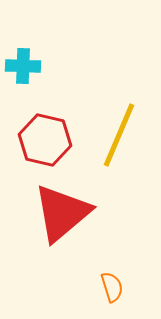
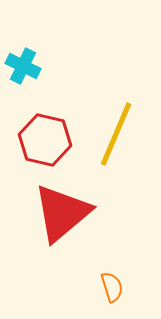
cyan cross: rotated 24 degrees clockwise
yellow line: moved 3 px left, 1 px up
